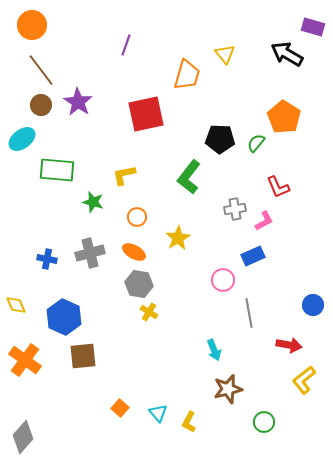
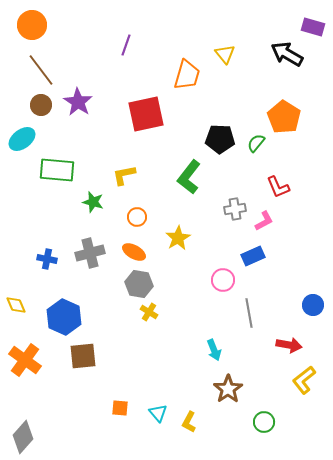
brown star at (228, 389): rotated 20 degrees counterclockwise
orange square at (120, 408): rotated 36 degrees counterclockwise
